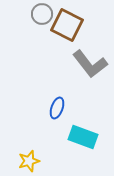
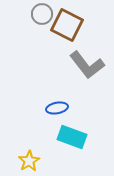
gray L-shape: moved 3 px left, 1 px down
blue ellipse: rotated 60 degrees clockwise
cyan rectangle: moved 11 px left
yellow star: rotated 15 degrees counterclockwise
